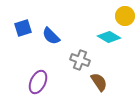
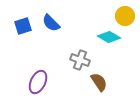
blue square: moved 2 px up
blue semicircle: moved 13 px up
